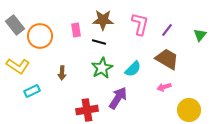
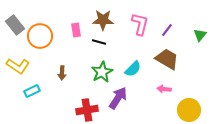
green star: moved 4 px down
pink arrow: moved 2 px down; rotated 24 degrees clockwise
